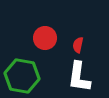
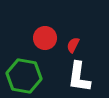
red semicircle: moved 5 px left; rotated 14 degrees clockwise
green hexagon: moved 2 px right
